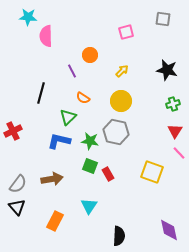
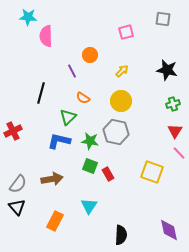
black semicircle: moved 2 px right, 1 px up
